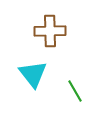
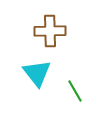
cyan triangle: moved 4 px right, 1 px up
